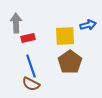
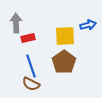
brown pentagon: moved 6 px left
